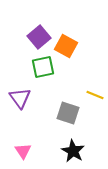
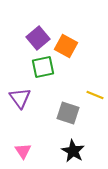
purple square: moved 1 px left, 1 px down
